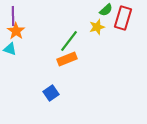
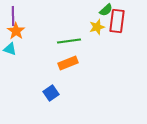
red rectangle: moved 6 px left, 3 px down; rotated 10 degrees counterclockwise
green line: rotated 45 degrees clockwise
orange rectangle: moved 1 px right, 4 px down
